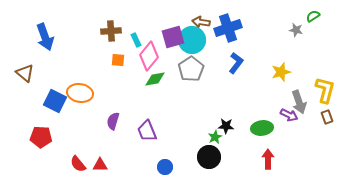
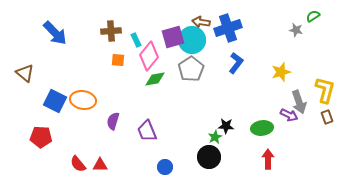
blue arrow: moved 10 px right, 4 px up; rotated 24 degrees counterclockwise
orange ellipse: moved 3 px right, 7 px down
